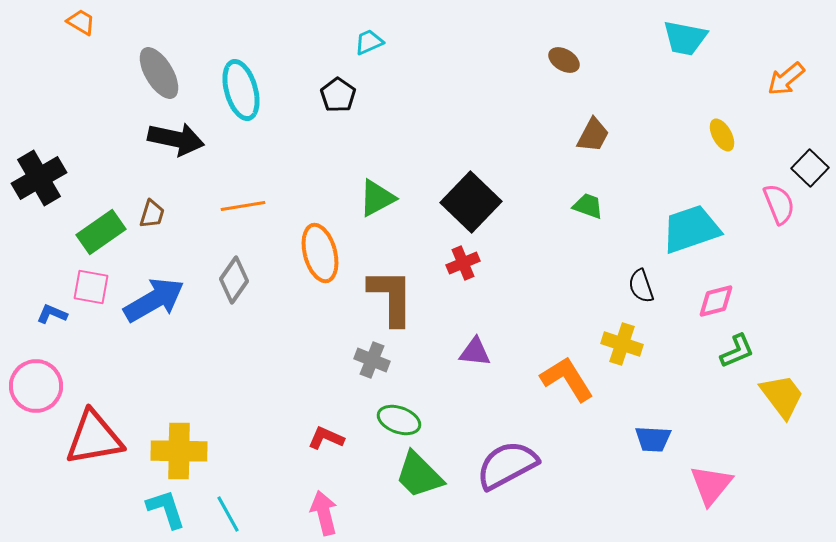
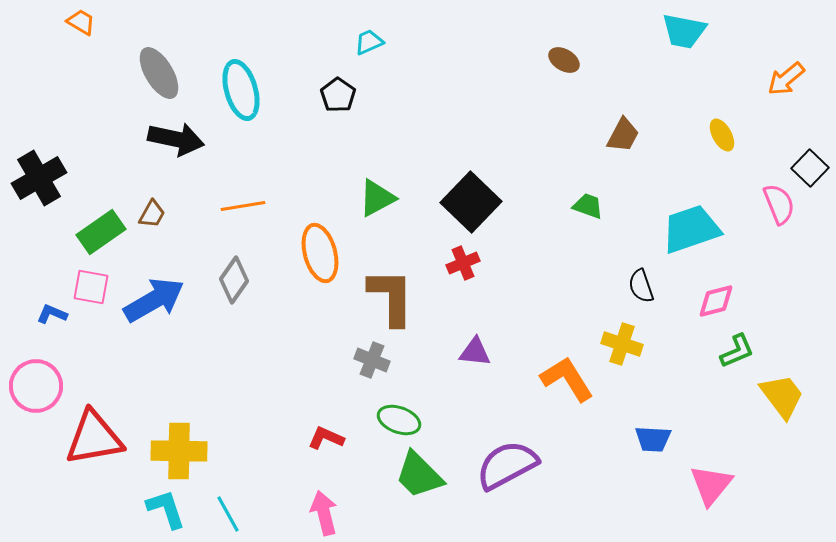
cyan trapezoid at (685, 38): moved 1 px left, 7 px up
brown trapezoid at (593, 135): moved 30 px right
brown trapezoid at (152, 214): rotated 12 degrees clockwise
